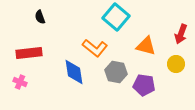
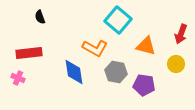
cyan square: moved 2 px right, 3 px down
orange L-shape: rotated 10 degrees counterclockwise
pink cross: moved 2 px left, 4 px up
